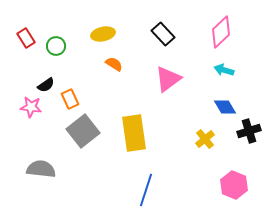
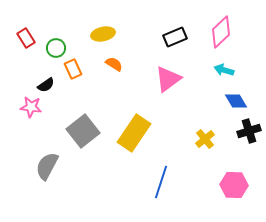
black rectangle: moved 12 px right, 3 px down; rotated 70 degrees counterclockwise
green circle: moved 2 px down
orange rectangle: moved 3 px right, 30 px up
blue diamond: moved 11 px right, 6 px up
yellow rectangle: rotated 42 degrees clockwise
gray semicircle: moved 6 px right, 3 px up; rotated 68 degrees counterclockwise
pink hexagon: rotated 20 degrees counterclockwise
blue line: moved 15 px right, 8 px up
